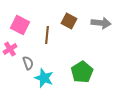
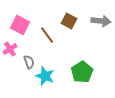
gray arrow: moved 2 px up
brown line: rotated 42 degrees counterclockwise
gray semicircle: moved 1 px right, 1 px up
cyan star: moved 1 px right, 2 px up
